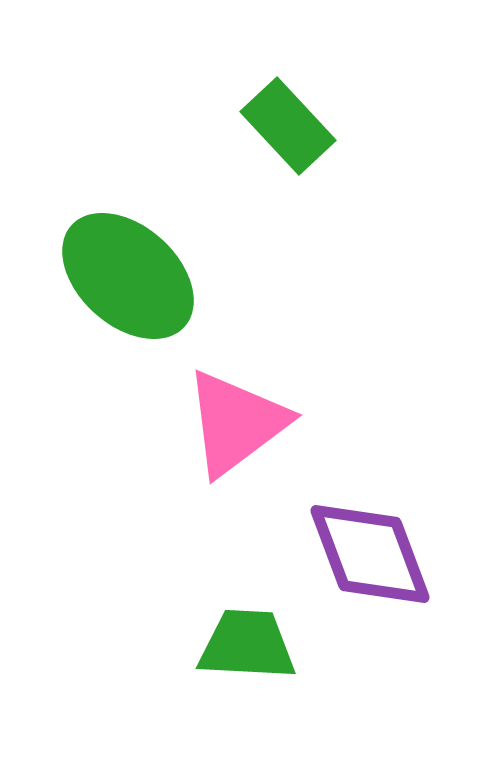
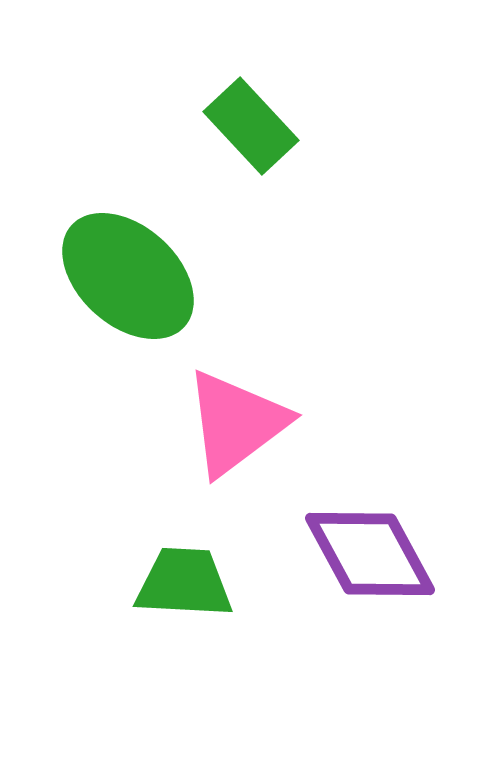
green rectangle: moved 37 px left
purple diamond: rotated 8 degrees counterclockwise
green trapezoid: moved 63 px left, 62 px up
